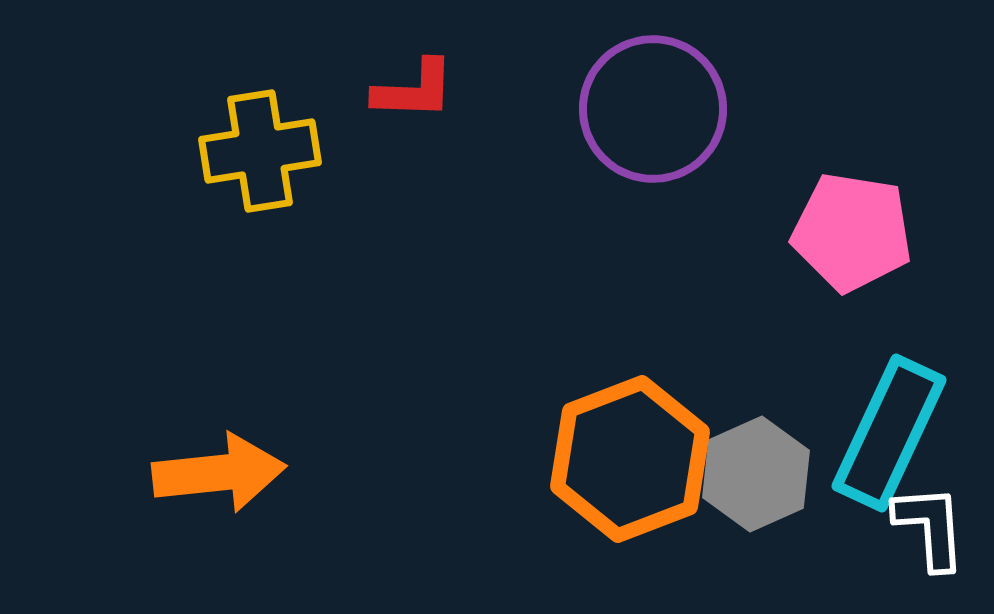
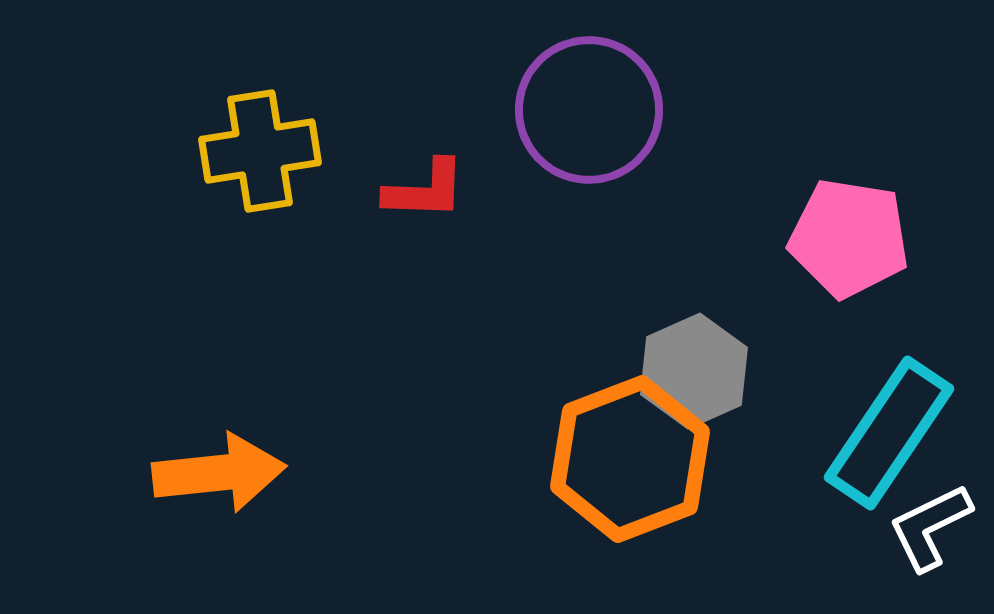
red L-shape: moved 11 px right, 100 px down
purple circle: moved 64 px left, 1 px down
pink pentagon: moved 3 px left, 6 px down
cyan rectangle: rotated 9 degrees clockwise
gray hexagon: moved 62 px left, 103 px up
white L-shape: rotated 112 degrees counterclockwise
